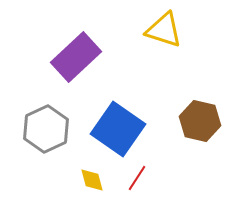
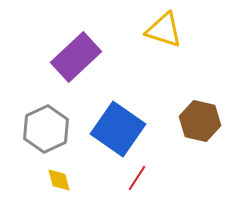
yellow diamond: moved 33 px left
